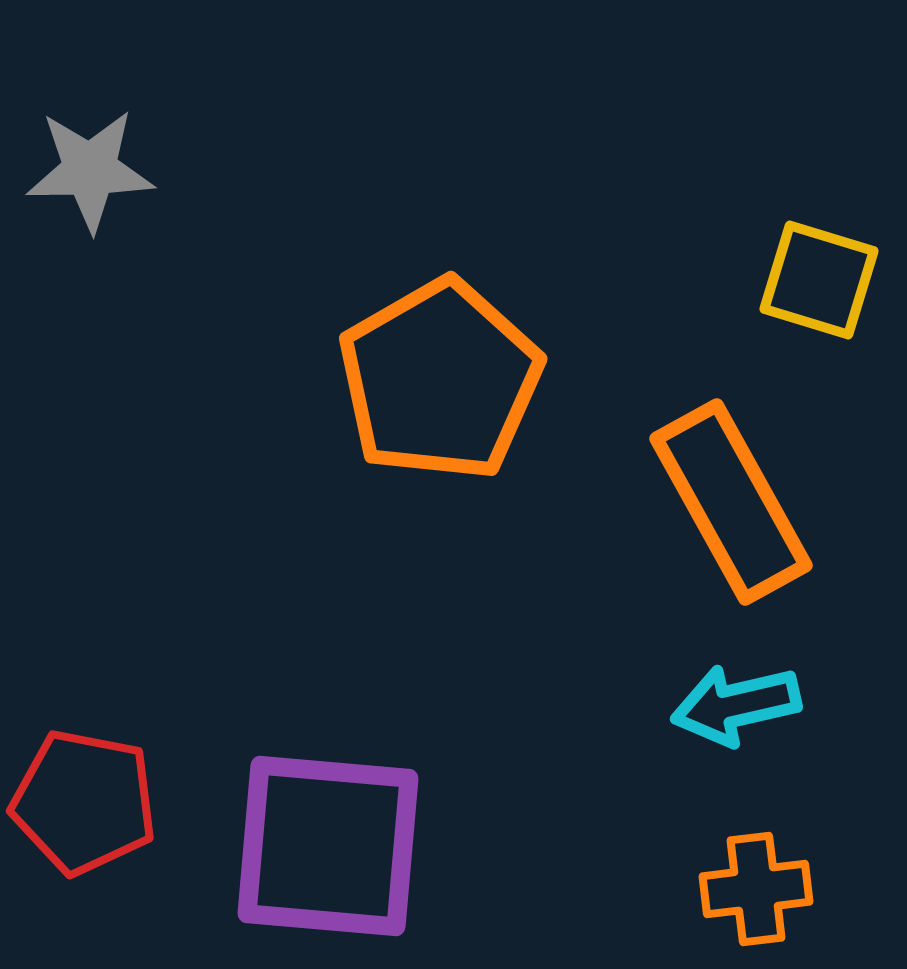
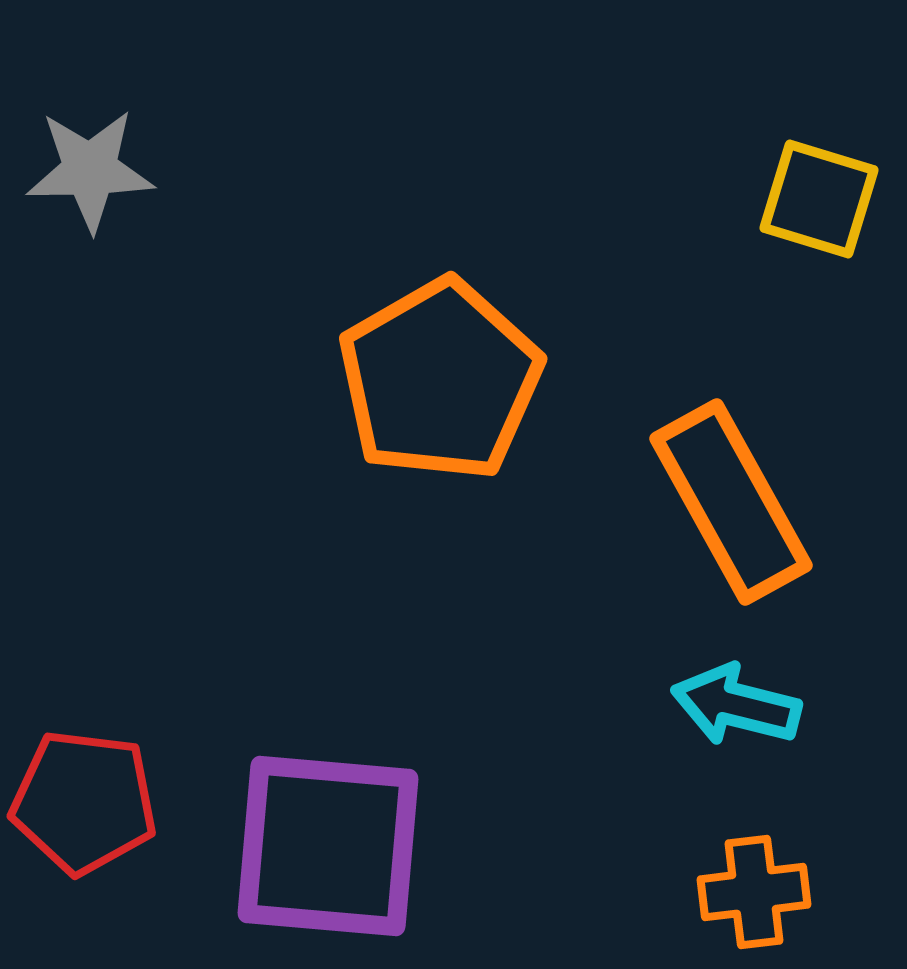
yellow square: moved 81 px up
cyan arrow: rotated 27 degrees clockwise
red pentagon: rotated 4 degrees counterclockwise
orange cross: moved 2 px left, 3 px down
